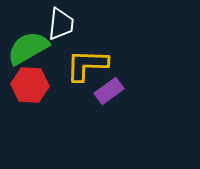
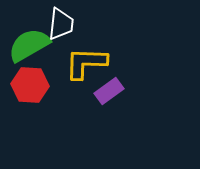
green semicircle: moved 1 px right, 3 px up
yellow L-shape: moved 1 px left, 2 px up
